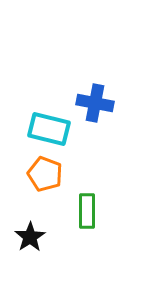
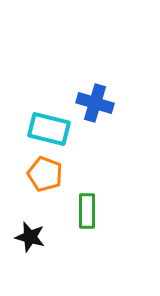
blue cross: rotated 6 degrees clockwise
black star: rotated 24 degrees counterclockwise
